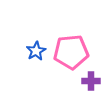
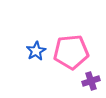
purple cross: rotated 18 degrees counterclockwise
